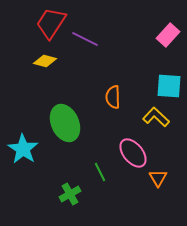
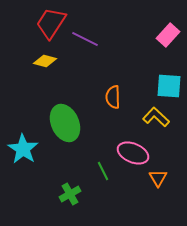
pink ellipse: rotated 28 degrees counterclockwise
green line: moved 3 px right, 1 px up
